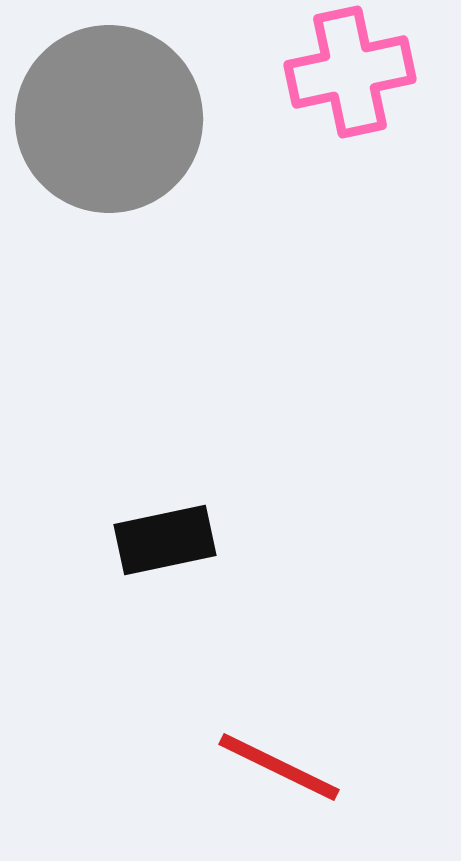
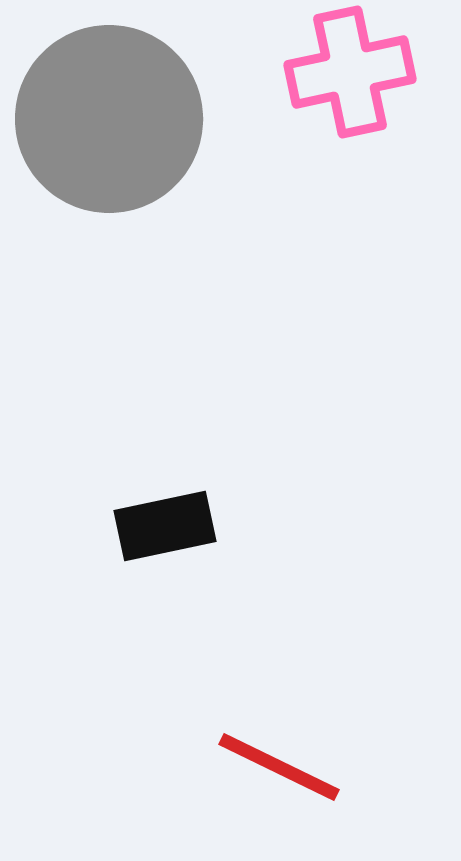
black rectangle: moved 14 px up
